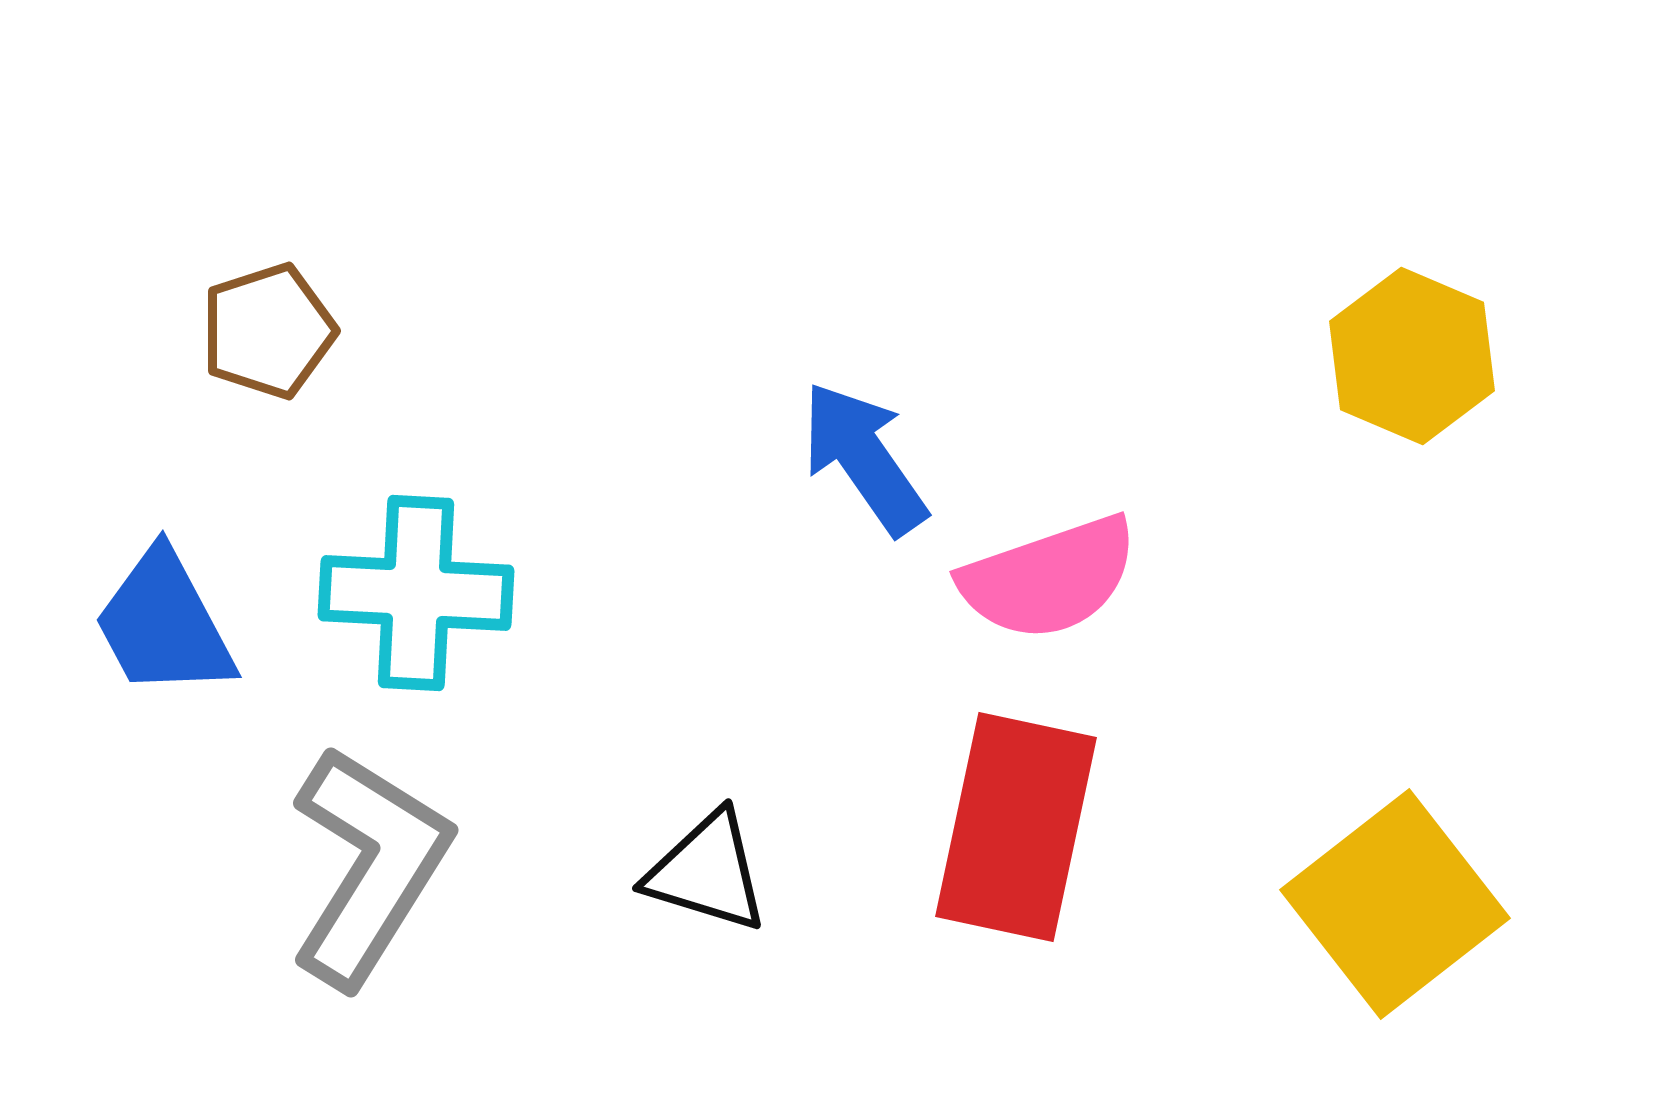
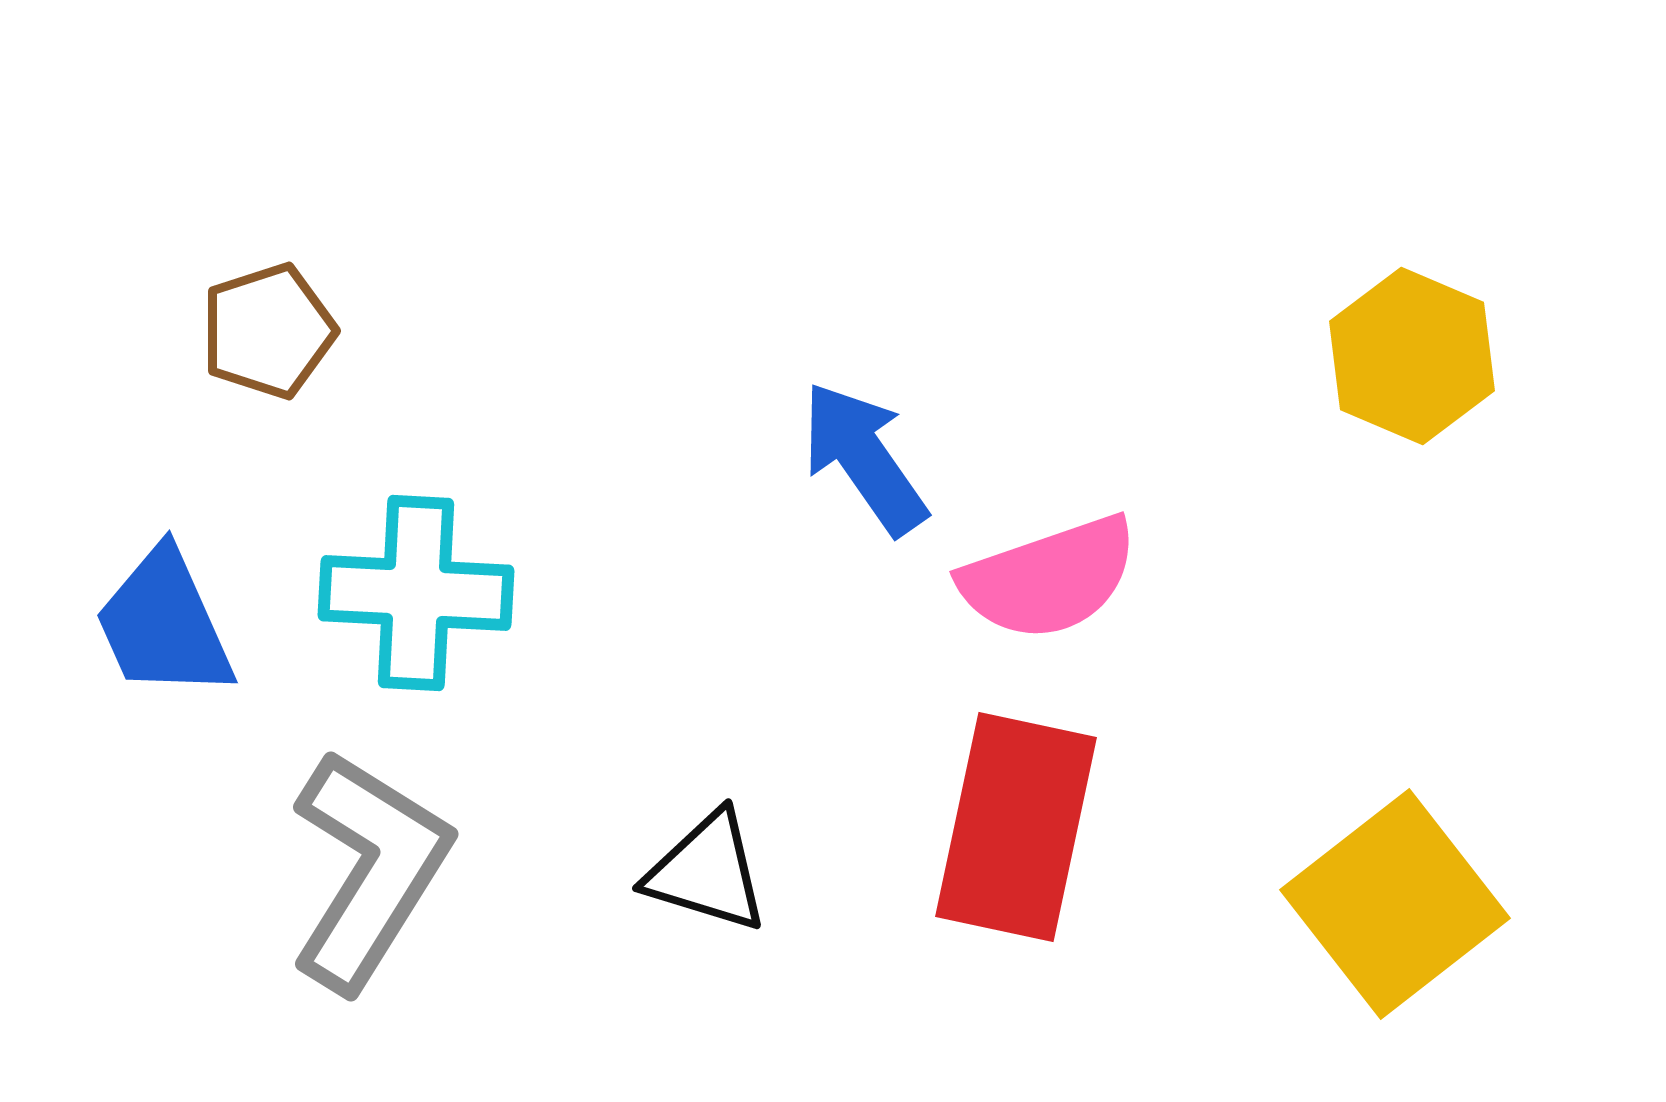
blue trapezoid: rotated 4 degrees clockwise
gray L-shape: moved 4 px down
